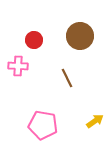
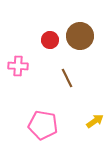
red circle: moved 16 px right
